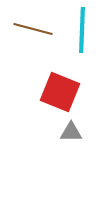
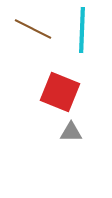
brown line: rotated 12 degrees clockwise
